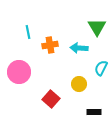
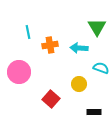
cyan semicircle: rotated 84 degrees clockwise
